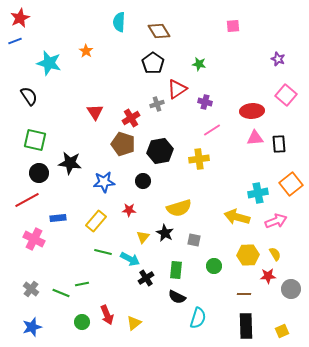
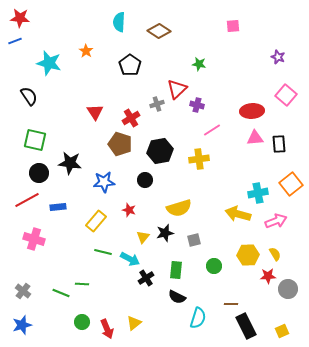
red star at (20, 18): rotated 30 degrees clockwise
brown diamond at (159, 31): rotated 25 degrees counterclockwise
purple star at (278, 59): moved 2 px up
black pentagon at (153, 63): moved 23 px left, 2 px down
red triangle at (177, 89): rotated 10 degrees counterclockwise
purple cross at (205, 102): moved 8 px left, 3 px down
brown pentagon at (123, 144): moved 3 px left
black circle at (143, 181): moved 2 px right, 1 px up
red star at (129, 210): rotated 16 degrees clockwise
yellow arrow at (237, 217): moved 1 px right, 3 px up
blue rectangle at (58, 218): moved 11 px up
black star at (165, 233): rotated 30 degrees clockwise
pink cross at (34, 239): rotated 10 degrees counterclockwise
gray square at (194, 240): rotated 24 degrees counterclockwise
green line at (82, 284): rotated 16 degrees clockwise
gray cross at (31, 289): moved 8 px left, 2 px down
gray circle at (291, 289): moved 3 px left
brown line at (244, 294): moved 13 px left, 10 px down
red arrow at (107, 315): moved 14 px down
black rectangle at (246, 326): rotated 25 degrees counterclockwise
blue star at (32, 327): moved 10 px left, 2 px up
